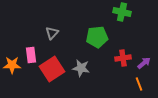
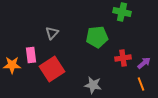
gray star: moved 12 px right, 17 px down
orange line: moved 2 px right
